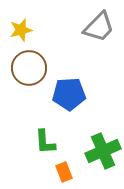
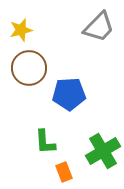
green cross: rotated 8 degrees counterclockwise
